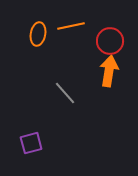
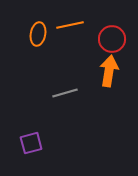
orange line: moved 1 px left, 1 px up
red circle: moved 2 px right, 2 px up
gray line: rotated 65 degrees counterclockwise
